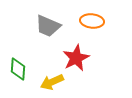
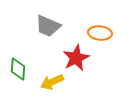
orange ellipse: moved 8 px right, 12 px down
